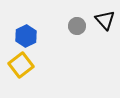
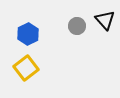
blue hexagon: moved 2 px right, 2 px up
yellow square: moved 5 px right, 3 px down
